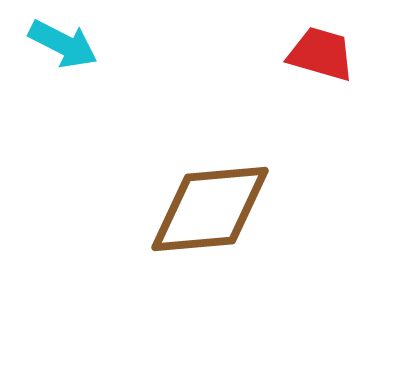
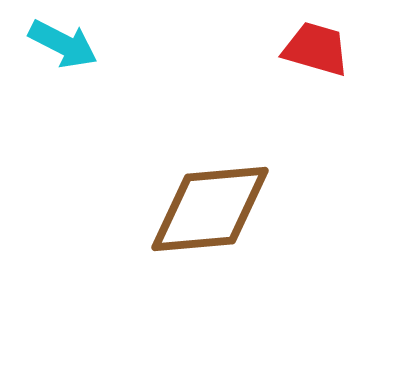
red trapezoid: moved 5 px left, 5 px up
